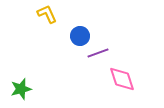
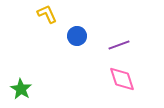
blue circle: moved 3 px left
purple line: moved 21 px right, 8 px up
green star: rotated 25 degrees counterclockwise
